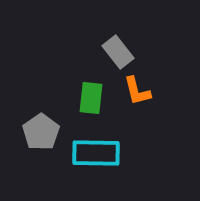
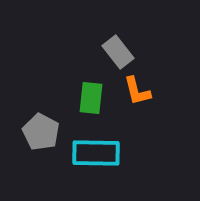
gray pentagon: rotated 9 degrees counterclockwise
